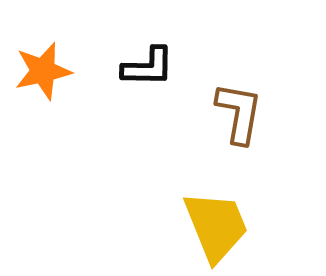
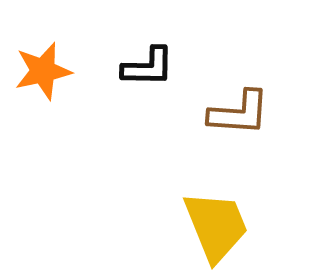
brown L-shape: rotated 84 degrees clockwise
